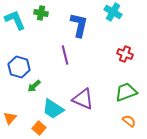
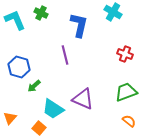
green cross: rotated 16 degrees clockwise
